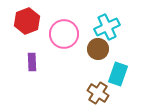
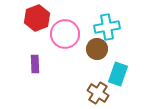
red hexagon: moved 10 px right, 3 px up
cyan cross: rotated 15 degrees clockwise
pink circle: moved 1 px right
brown circle: moved 1 px left
purple rectangle: moved 3 px right, 2 px down
